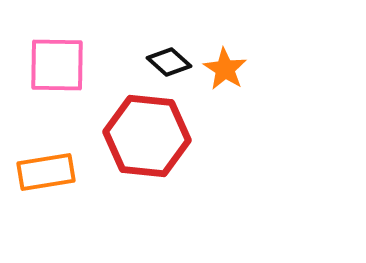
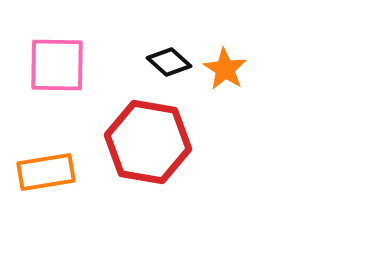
red hexagon: moved 1 px right, 6 px down; rotated 4 degrees clockwise
